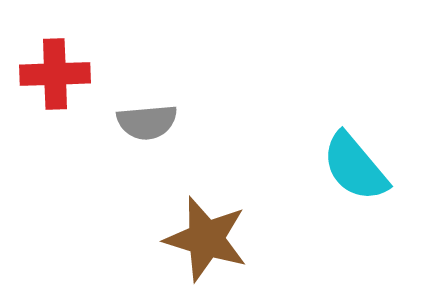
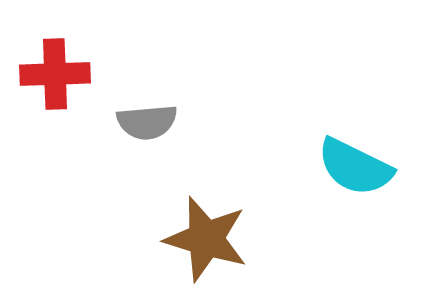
cyan semicircle: rotated 24 degrees counterclockwise
